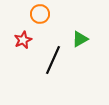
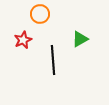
black line: rotated 28 degrees counterclockwise
